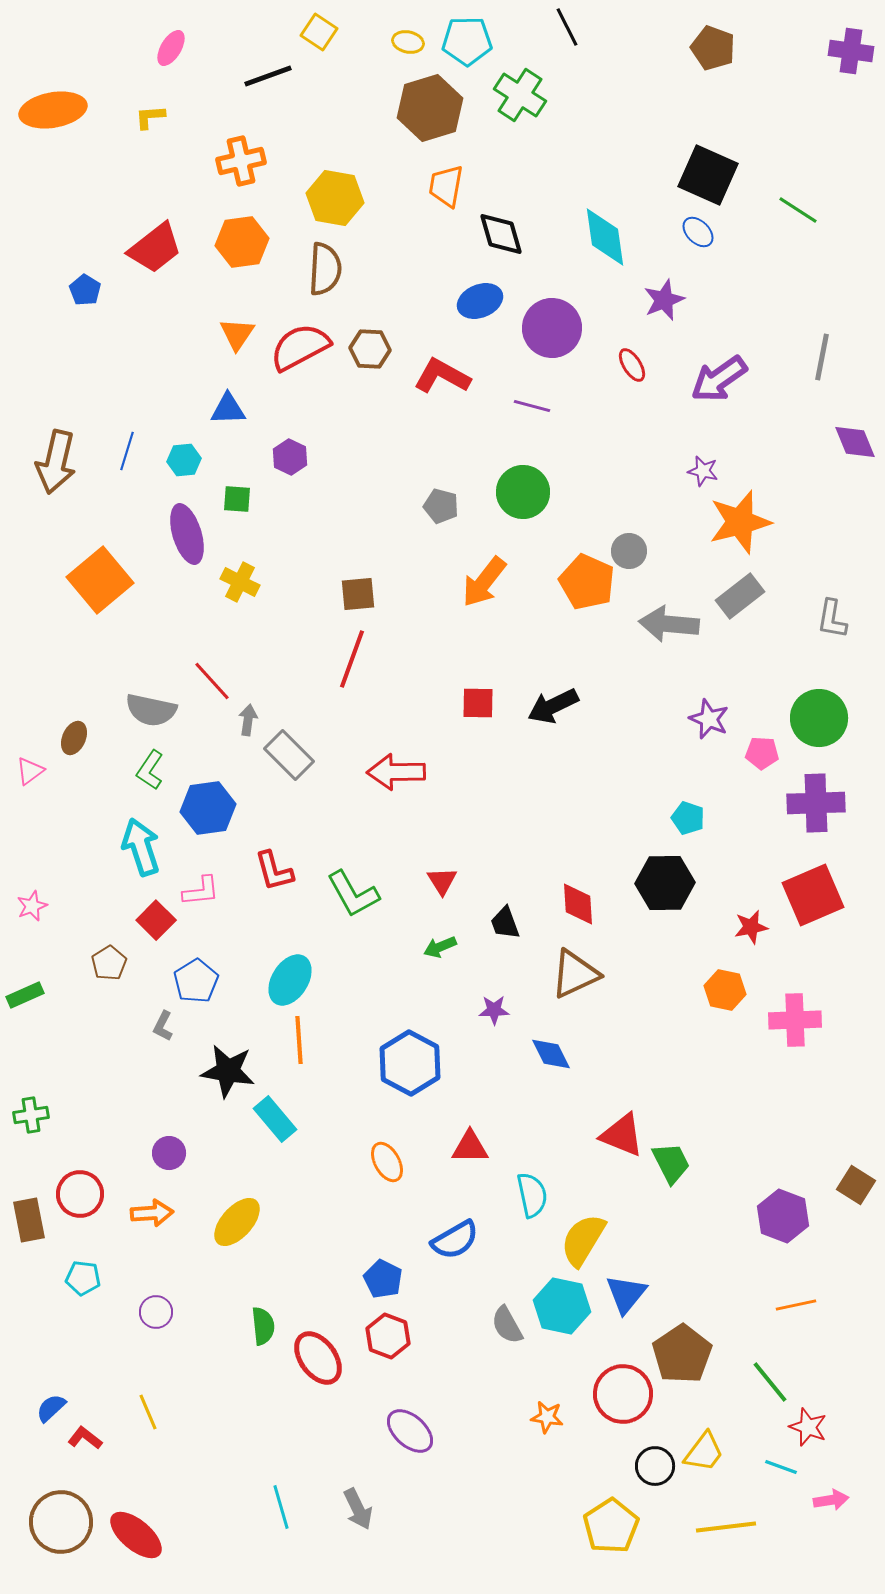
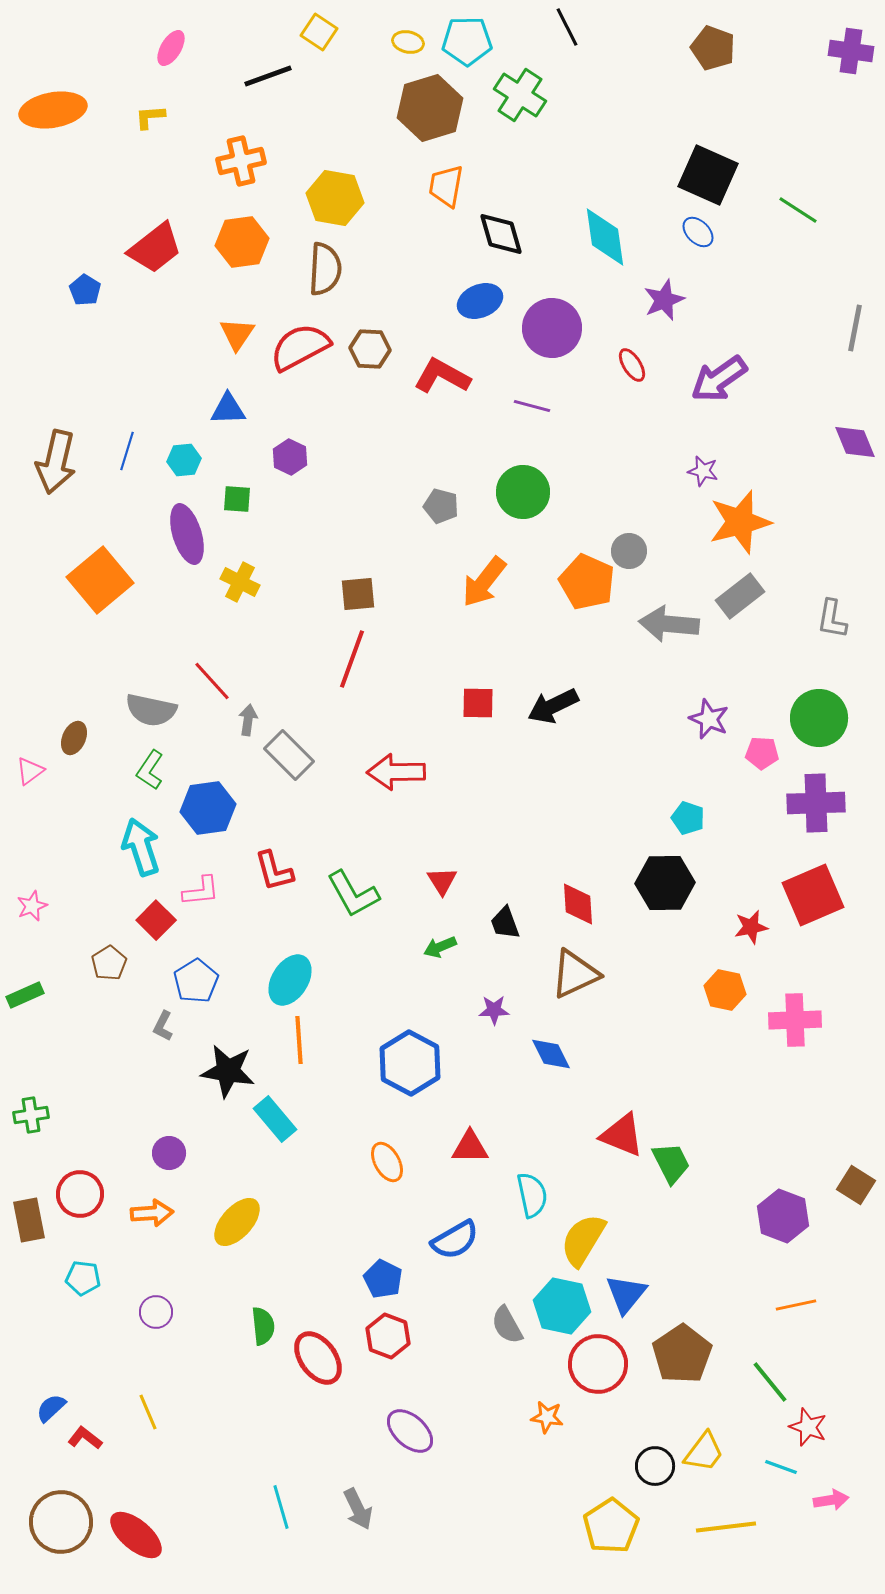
gray line at (822, 357): moved 33 px right, 29 px up
red circle at (623, 1394): moved 25 px left, 30 px up
